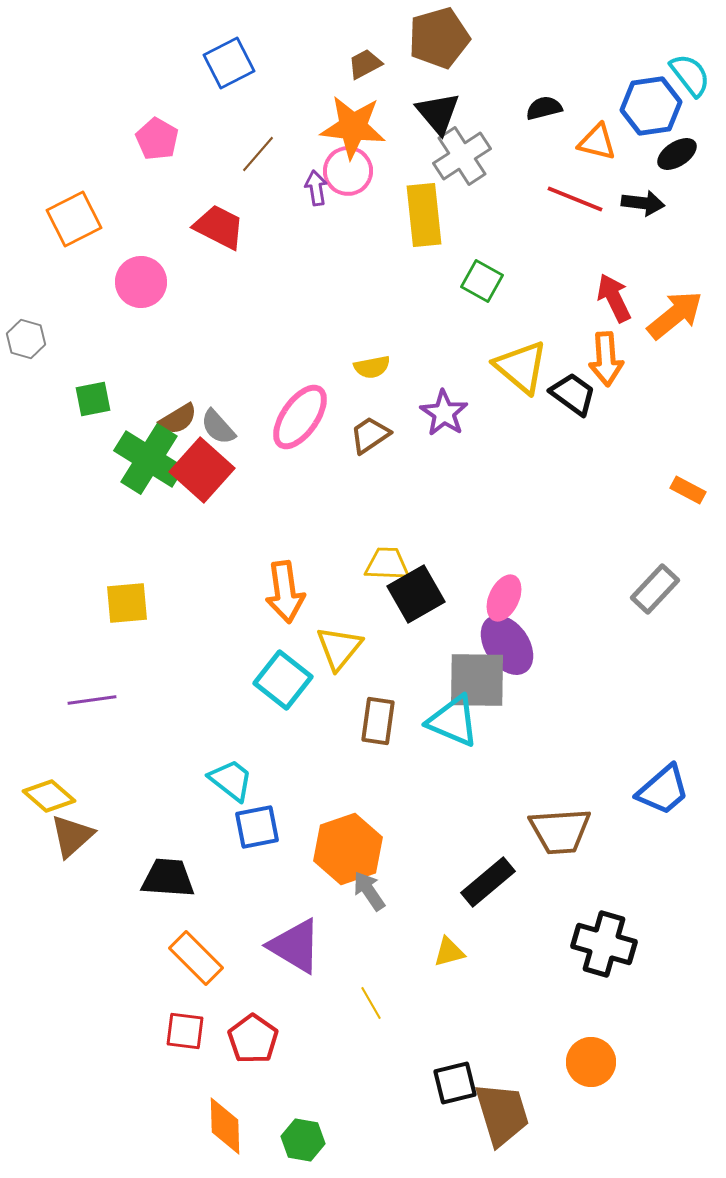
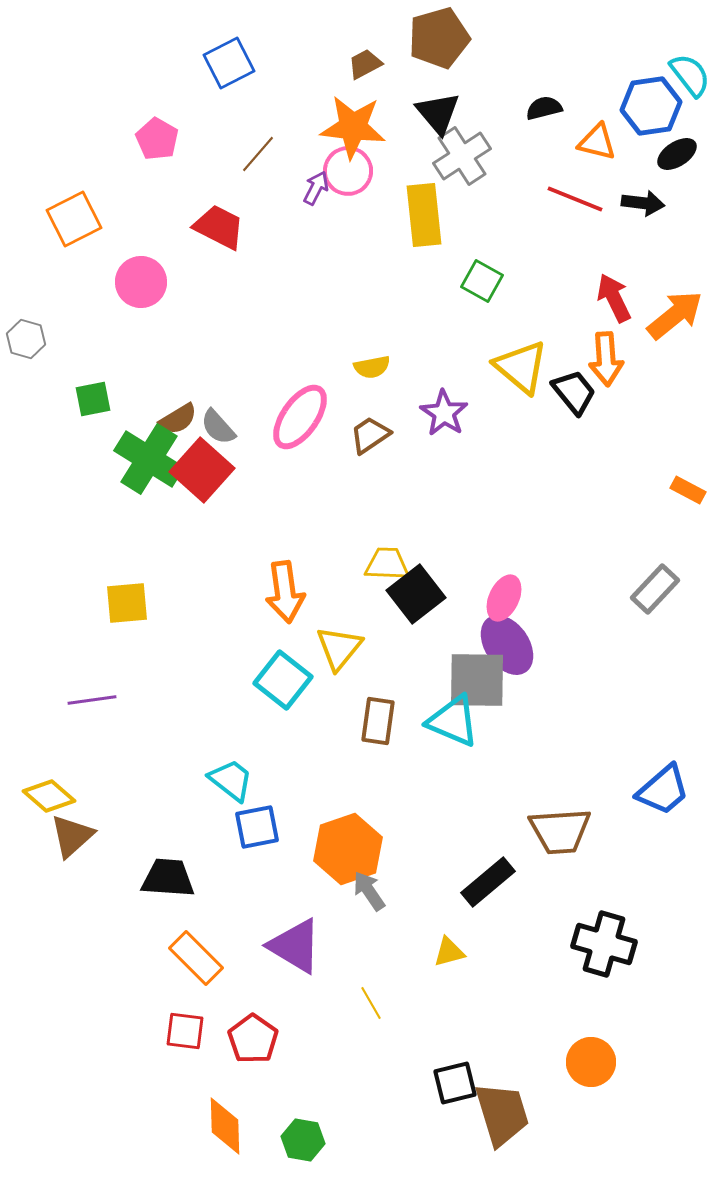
purple arrow at (316, 188): rotated 36 degrees clockwise
black trapezoid at (573, 394): moved 1 px right, 2 px up; rotated 15 degrees clockwise
black square at (416, 594): rotated 8 degrees counterclockwise
